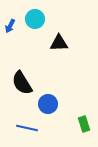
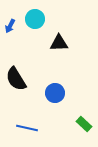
black semicircle: moved 6 px left, 4 px up
blue circle: moved 7 px right, 11 px up
green rectangle: rotated 28 degrees counterclockwise
